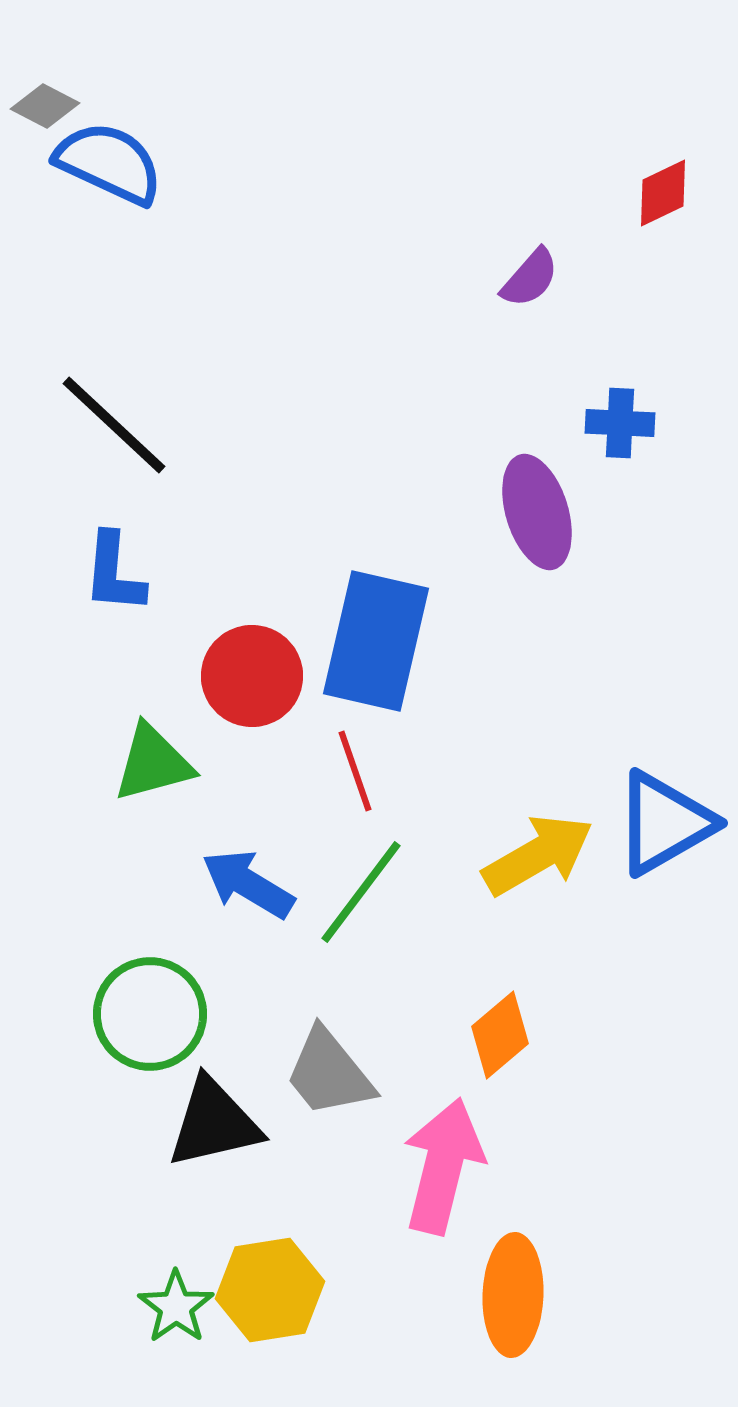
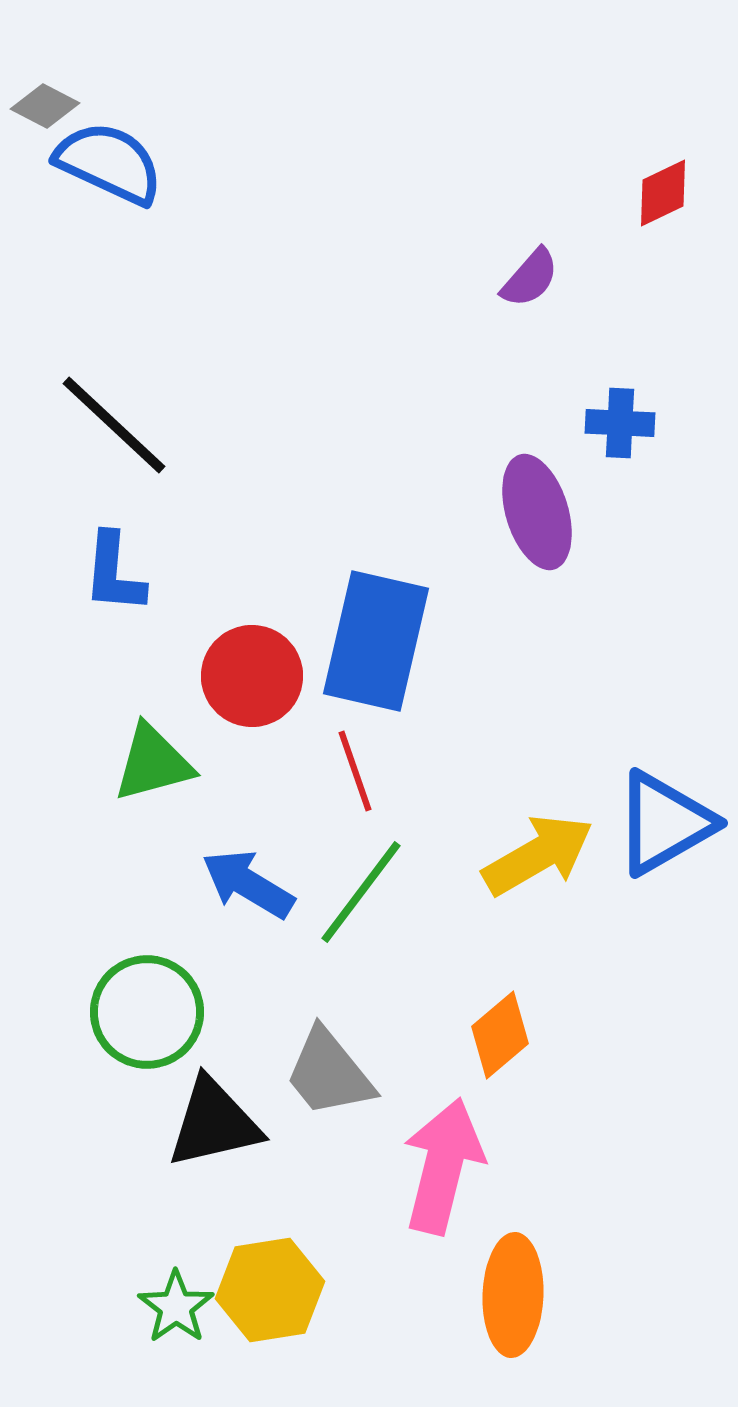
green circle: moved 3 px left, 2 px up
